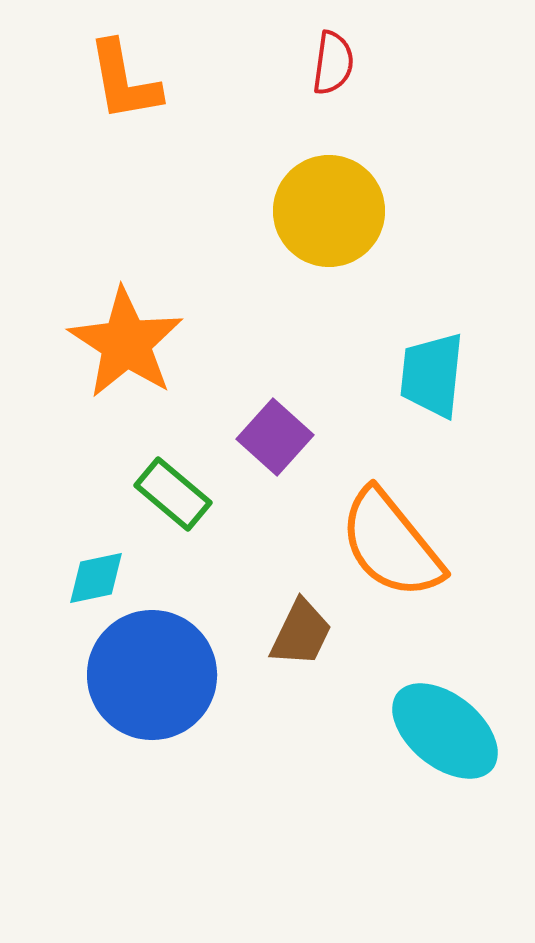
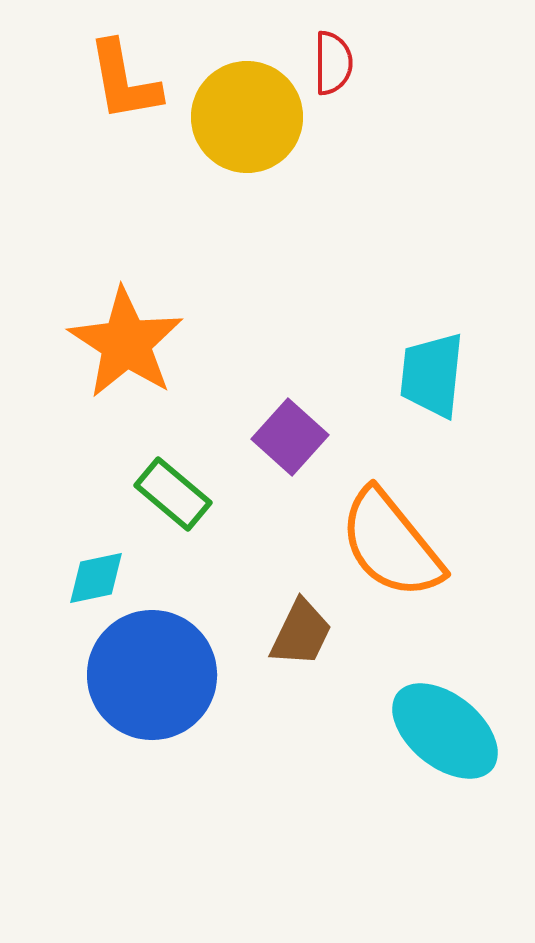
red semicircle: rotated 8 degrees counterclockwise
yellow circle: moved 82 px left, 94 px up
purple square: moved 15 px right
